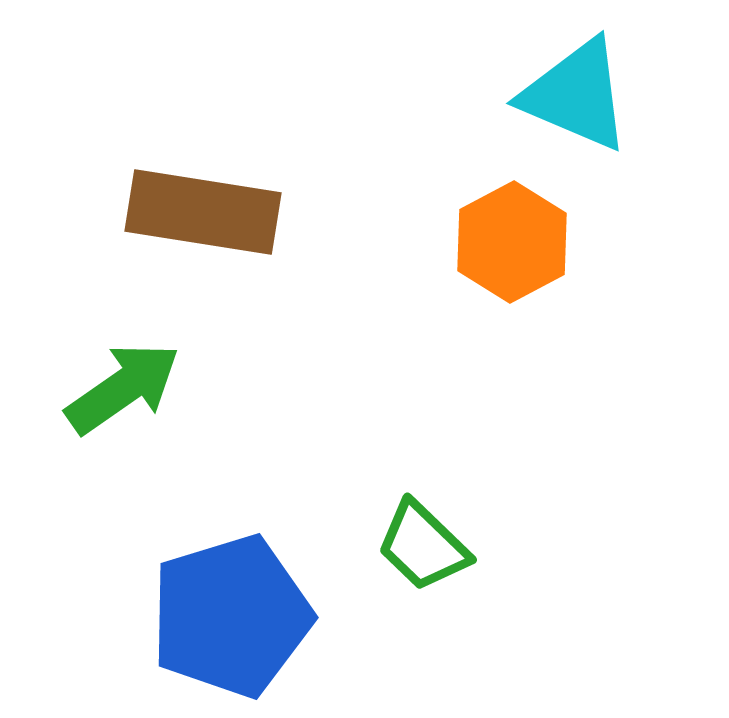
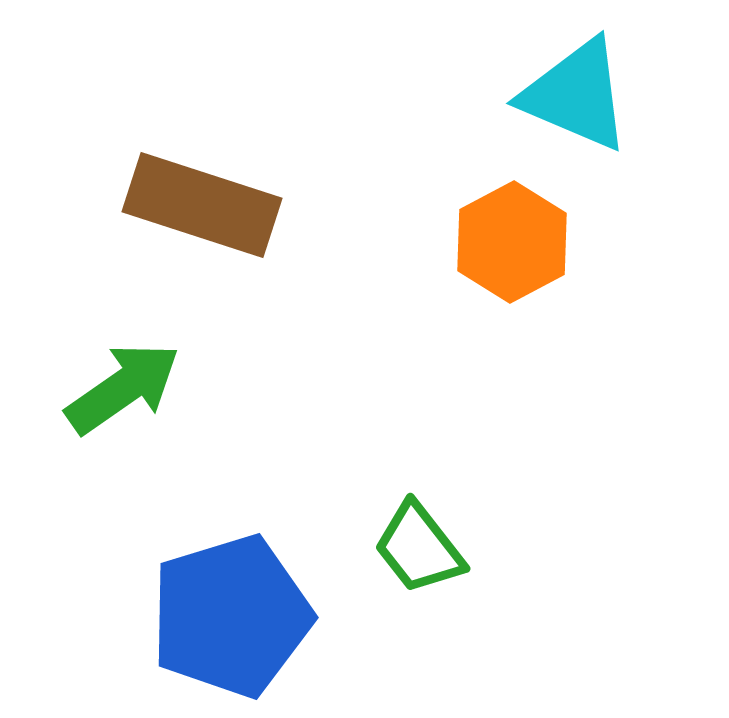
brown rectangle: moved 1 px left, 7 px up; rotated 9 degrees clockwise
green trapezoid: moved 4 px left, 2 px down; rotated 8 degrees clockwise
